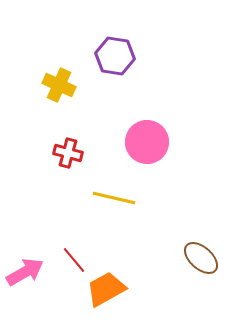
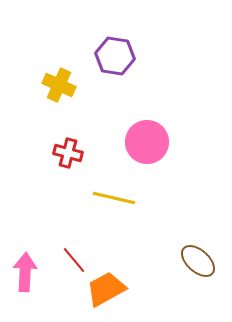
brown ellipse: moved 3 px left, 3 px down
pink arrow: rotated 57 degrees counterclockwise
